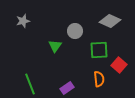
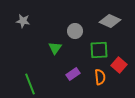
gray star: rotated 24 degrees clockwise
green triangle: moved 2 px down
orange semicircle: moved 1 px right, 2 px up
purple rectangle: moved 6 px right, 14 px up
